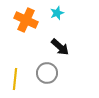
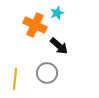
orange cross: moved 9 px right, 5 px down
black arrow: moved 1 px left, 1 px up
